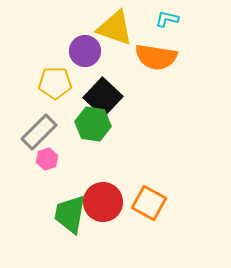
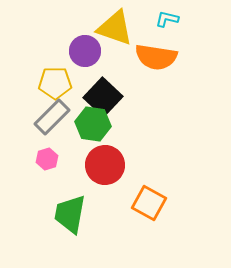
gray rectangle: moved 13 px right, 15 px up
red circle: moved 2 px right, 37 px up
